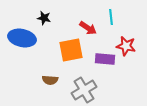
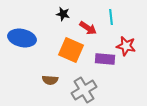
black star: moved 19 px right, 4 px up
orange square: rotated 35 degrees clockwise
